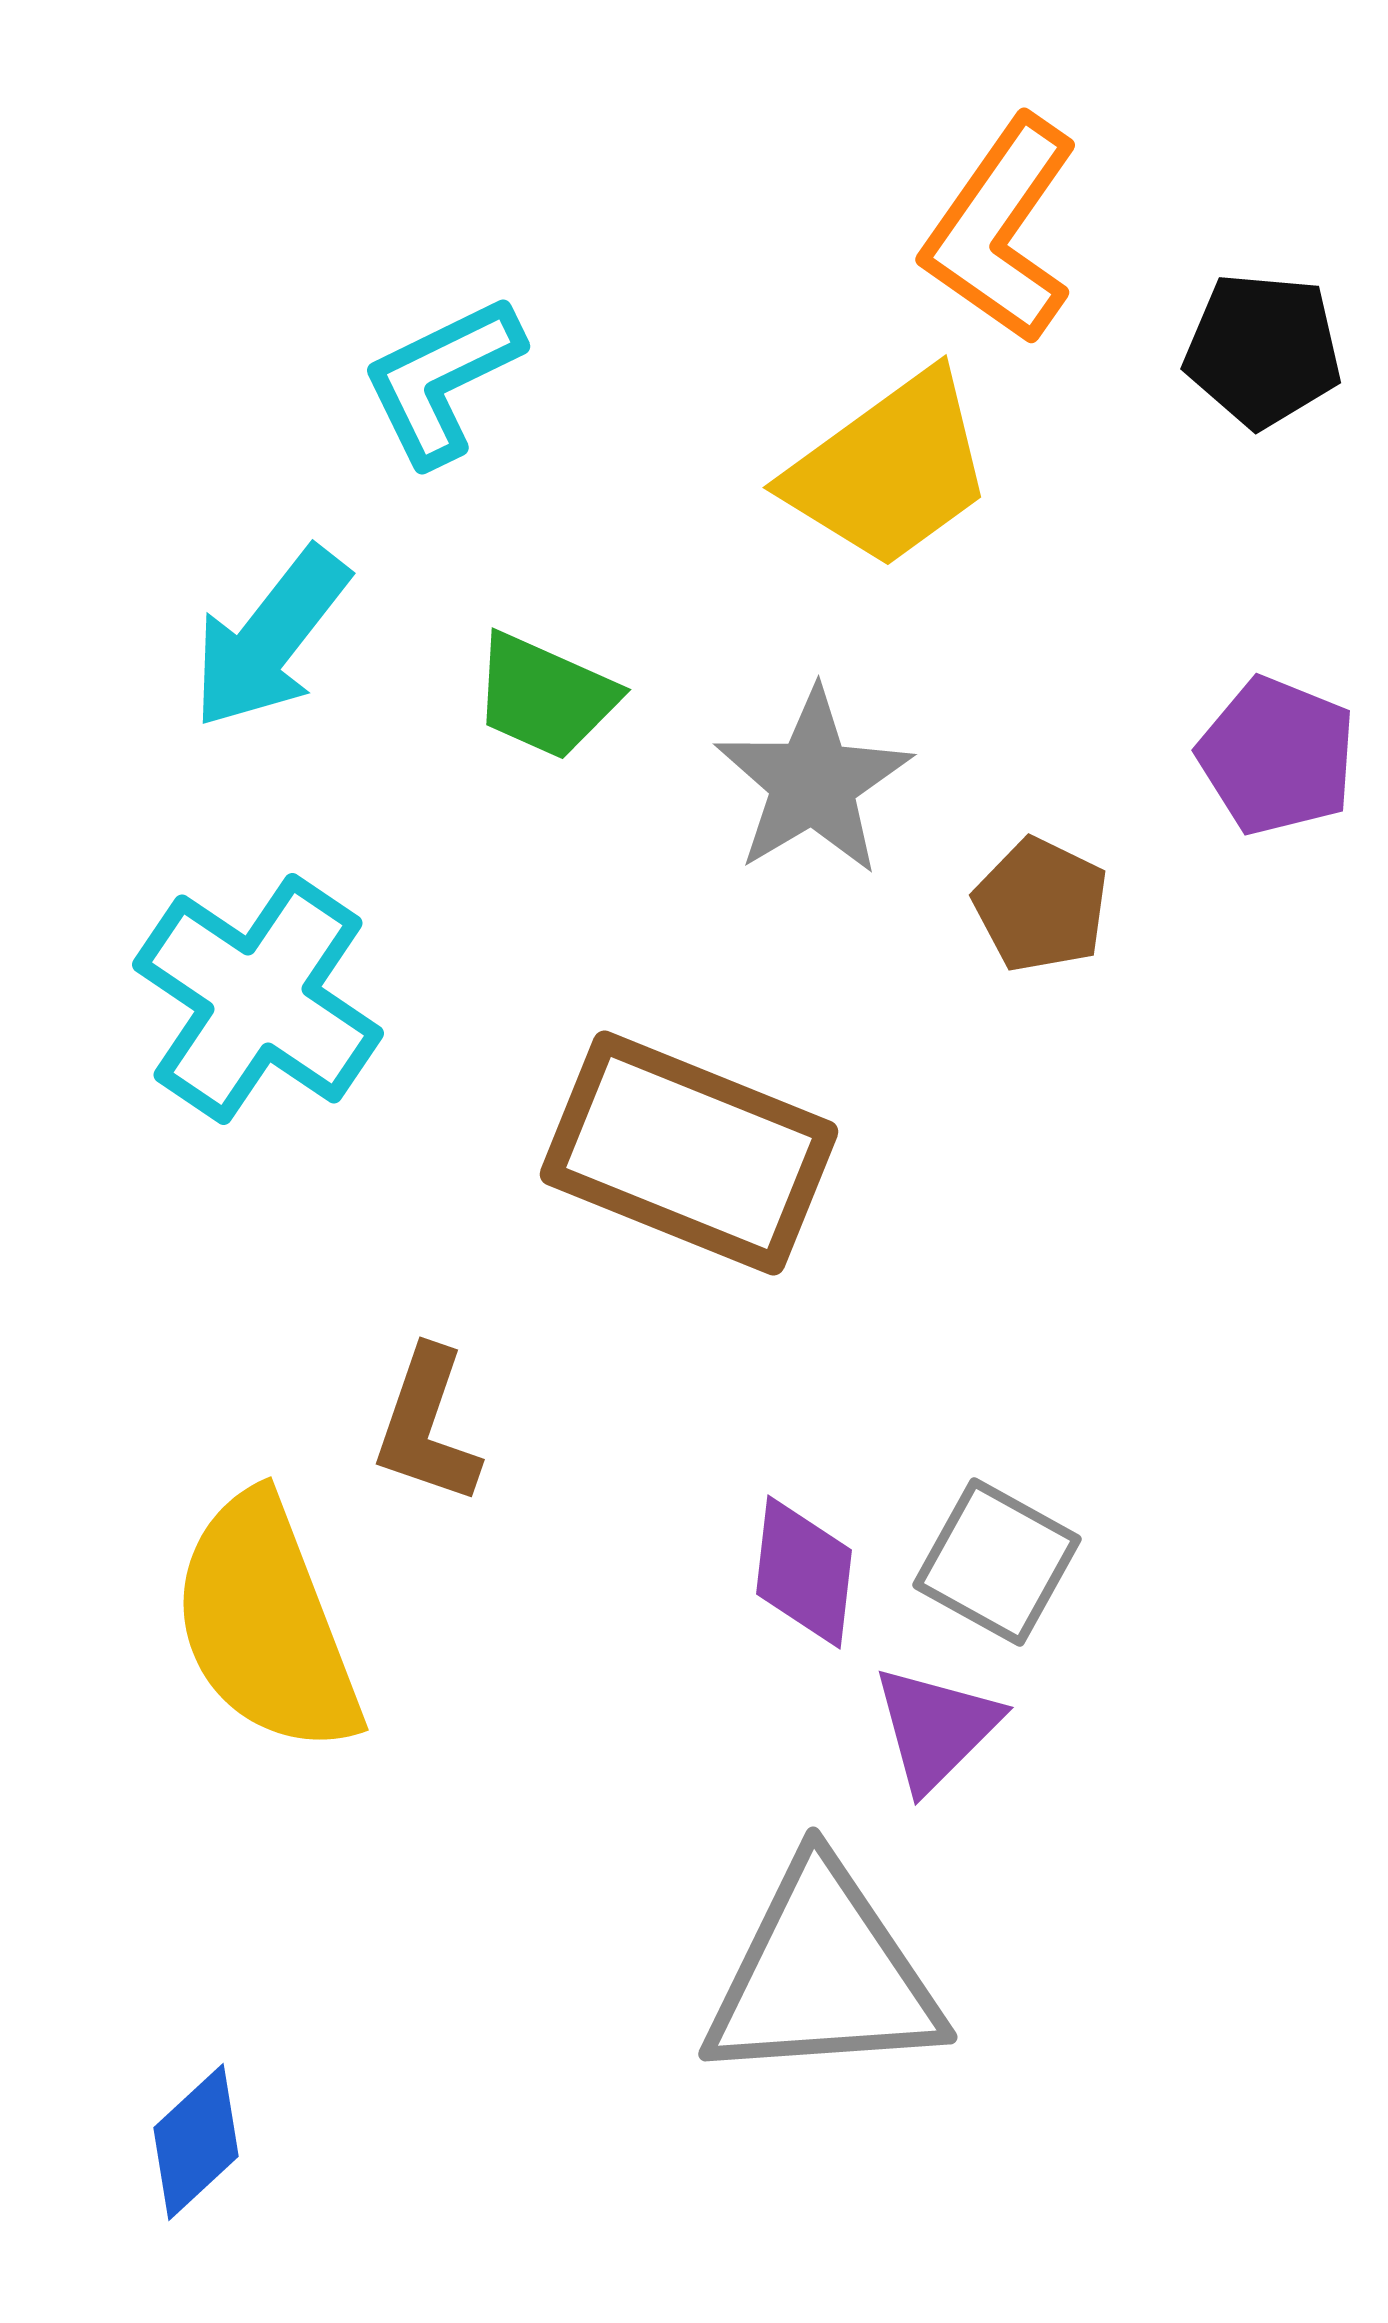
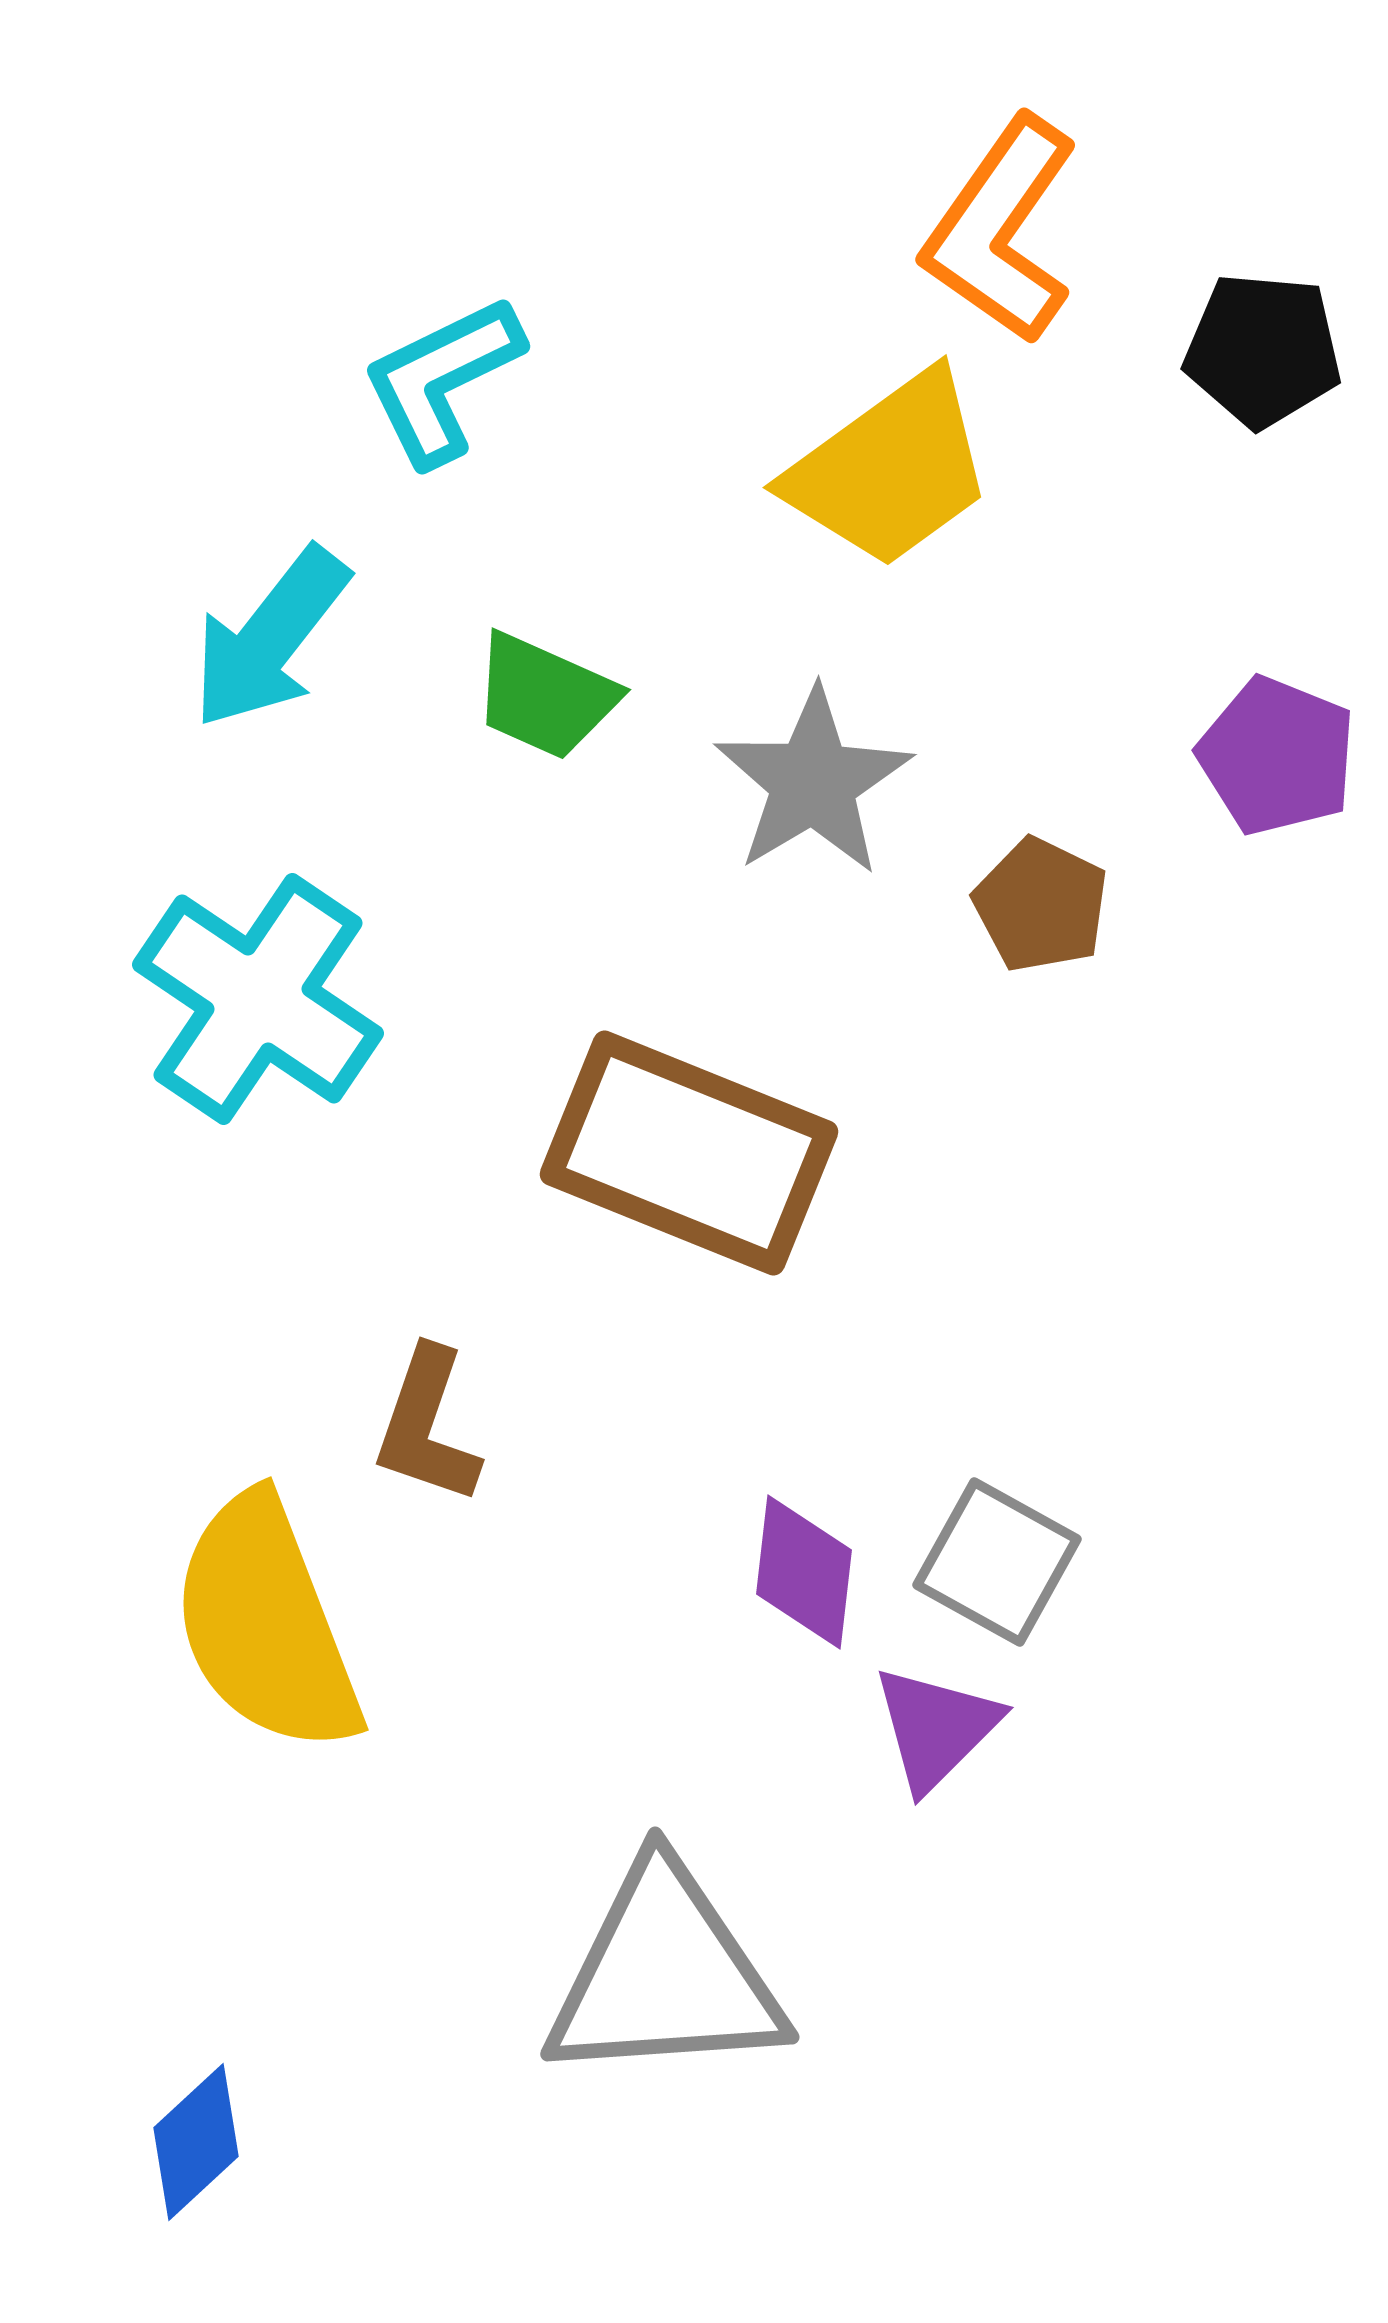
gray triangle: moved 158 px left
